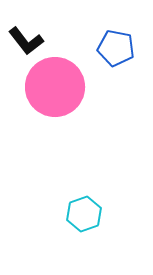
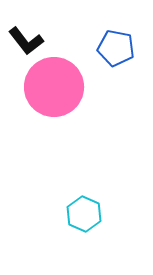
pink circle: moved 1 px left
cyan hexagon: rotated 16 degrees counterclockwise
